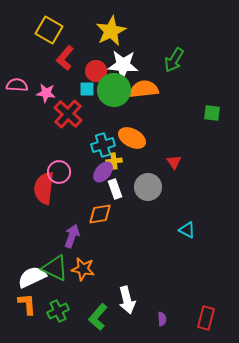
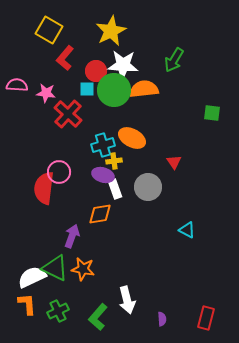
purple ellipse: moved 3 px down; rotated 65 degrees clockwise
